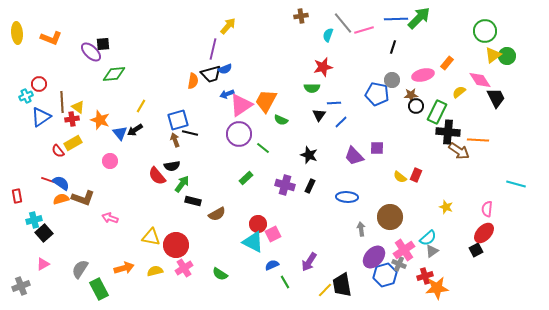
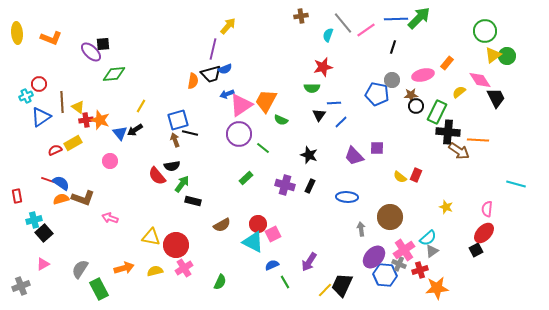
pink line at (364, 30): moved 2 px right; rotated 18 degrees counterclockwise
red cross at (72, 119): moved 14 px right, 1 px down
red semicircle at (58, 151): moved 3 px left, 1 px up; rotated 104 degrees clockwise
brown semicircle at (217, 214): moved 5 px right, 11 px down
green semicircle at (220, 274): moved 8 px down; rotated 98 degrees counterclockwise
blue hexagon at (385, 275): rotated 20 degrees clockwise
red cross at (425, 276): moved 5 px left, 6 px up
black trapezoid at (342, 285): rotated 35 degrees clockwise
